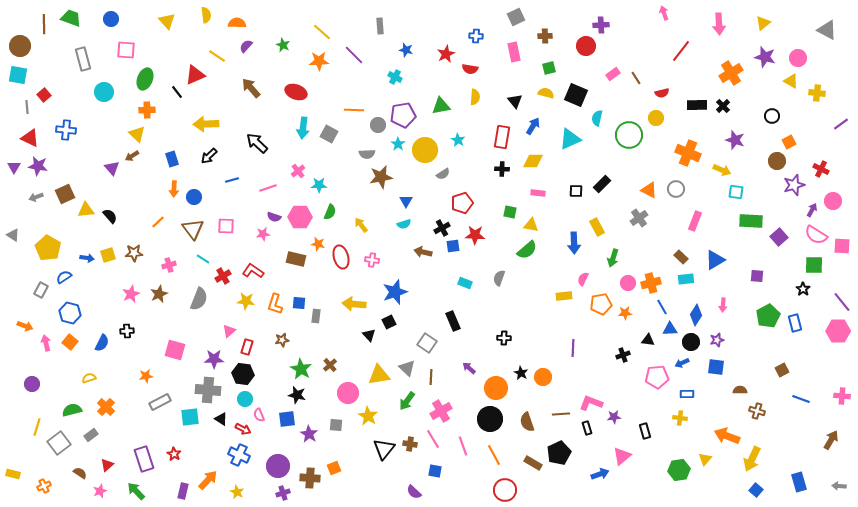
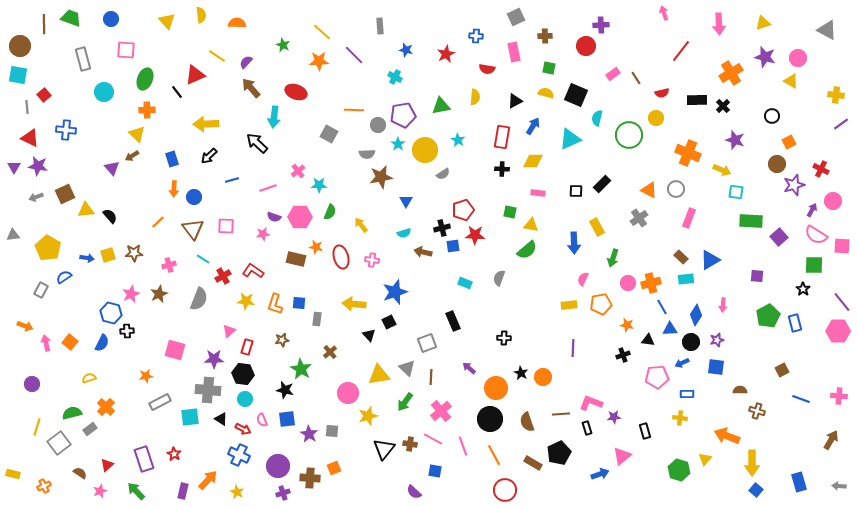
yellow semicircle at (206, 15): moved 5 px left
yellow triangle at (763, 23): rotated 21 degrees clockwise
purple semicircle at (246, 46): moved 16 px down
green square at (549, 68): rotated 24 degrees clockwise
red semicircle at (470, 69): moved 17 px right
yellow cross at (817, 93): moved 19 px right, 2 px down
black triangle at (515, 101): rotated 42 degrees clockwise
black rectangle at (697, 105): moved 5 px up
cyan arrow at (303, 128): moved 29 px left, 11 px up
brown circle at (777, 161): moved 3 px down
red pentagon at (462, 203): moved 1 px right, 7 px down
pink rectangle at (695, 221): moved 6 px left, 3 px up
cyan semicircle at (404, 224): moved 9 px down
black cross at (442, 228): rotated 14 degrees clockwise
gray triangle at (13, 235): rotated 40 degrees counterclockwise
orange star at (318, 244): moved 2 px left, 3 px down
blue triangle at (715, 260): moved 5 px left
yellow rectangle at (564, 296): moved 5 px right, 9 px down
blue hexagon at (70, 313): moved 41 px right
orange star at (625, 313): moved 2 px right, 12 px down; rotated 16 degrees clockwise
gray rectangle at (316, 316): moved 1 px right, 3 px down
gray square at (427, 343): rotated 36 degrees clockwise
brown cross at (330, 365): moved 13 px up
black star at (297, 395): moved 12 px left, 5 px up
pink cross at (842, 396): moved 3 px left
green arrow at (407, 401): moved 2 px left, 1 px down
green semicircle at (72, 410): moved 3 px down
pink cross at (441, 411): rotated 10 degrees counterclockwise
pink semicircle at (259, 415): moved 3 px right, 5 px down
yellow star at (368, 416): rotated 24 degrees clockwise
gray square at (336, 425): moved 4 px left, 6 px down
gray rectangle at (91, 435): moved 1 px left, 6 px up
pink line at (433, 439): rotated 30 degrees counterclockwise
yellow arrow at (752, 459): moved 4 px down; rotated 25 degrees counterclockwise
green hexagon at (679, 470): rotated 25 degrees clockwise
